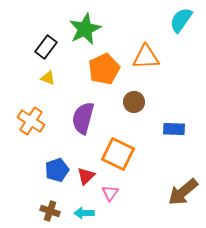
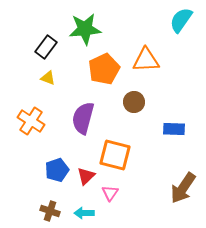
green star: rotated 20 degrees clockwise
orange triangle: moved 3 px down
orange square: moved 3 px left, 1 px down; rotated 12 degrees counterclockwise
brown arrow: moved 4 px up; rotated 16 degrees counterclockwise
